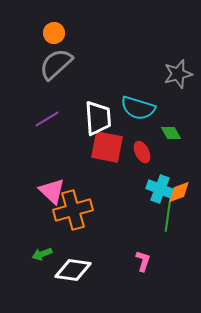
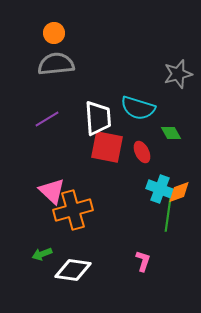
gray semicircle: rotated 36 degrees clockwise
